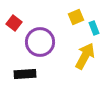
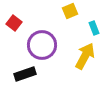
yellow square: moved 6 px left, 6 px up
purple circle: moved 2 px right, 3 px down
black rectangle: rotated 15 degrees counterclockwise
